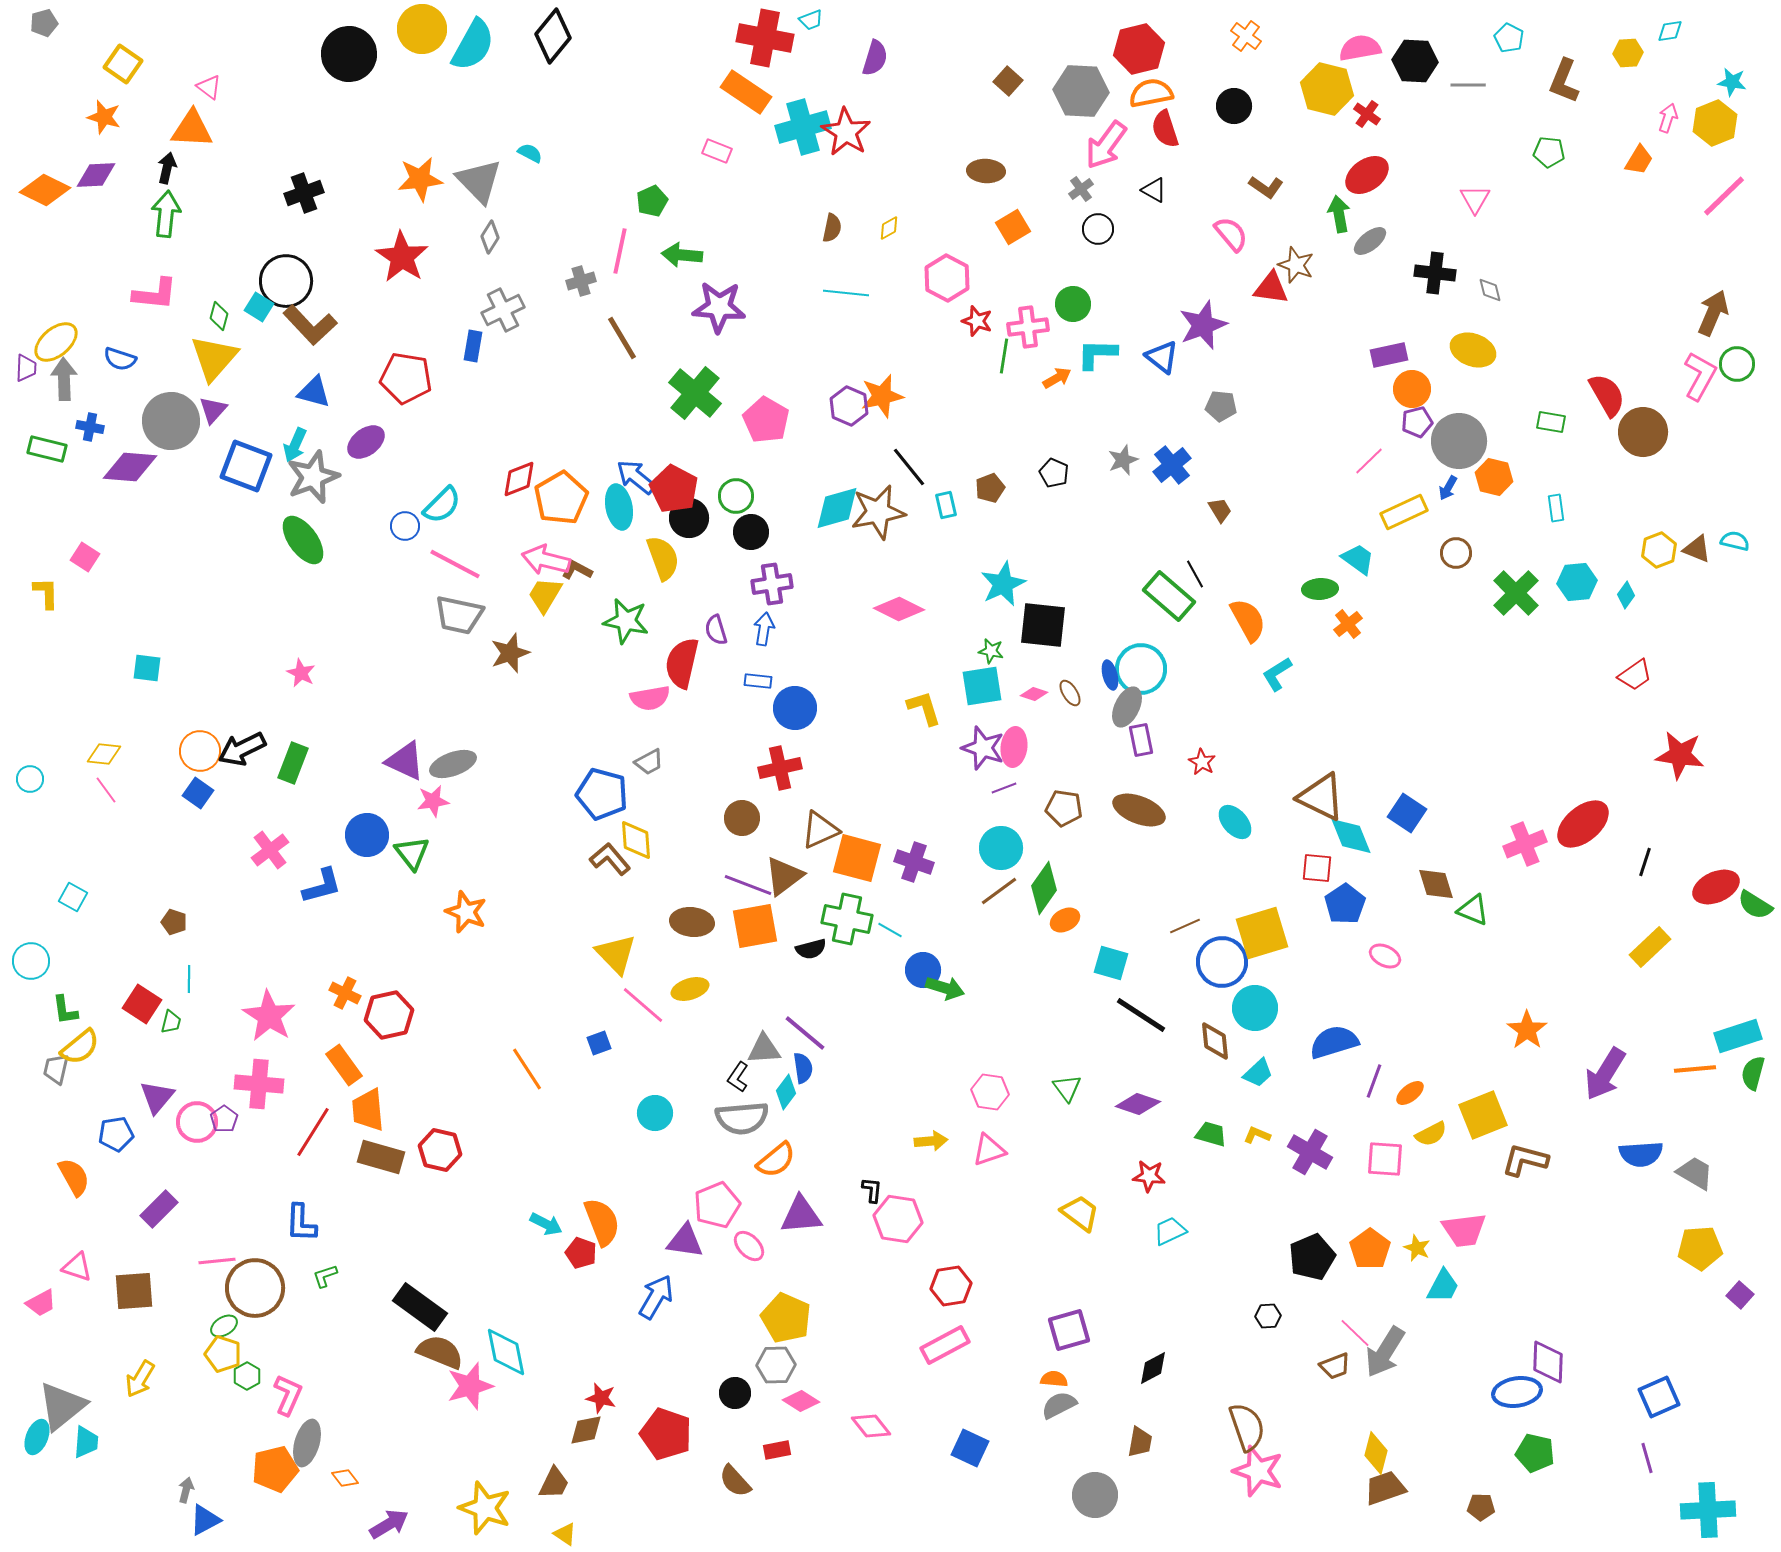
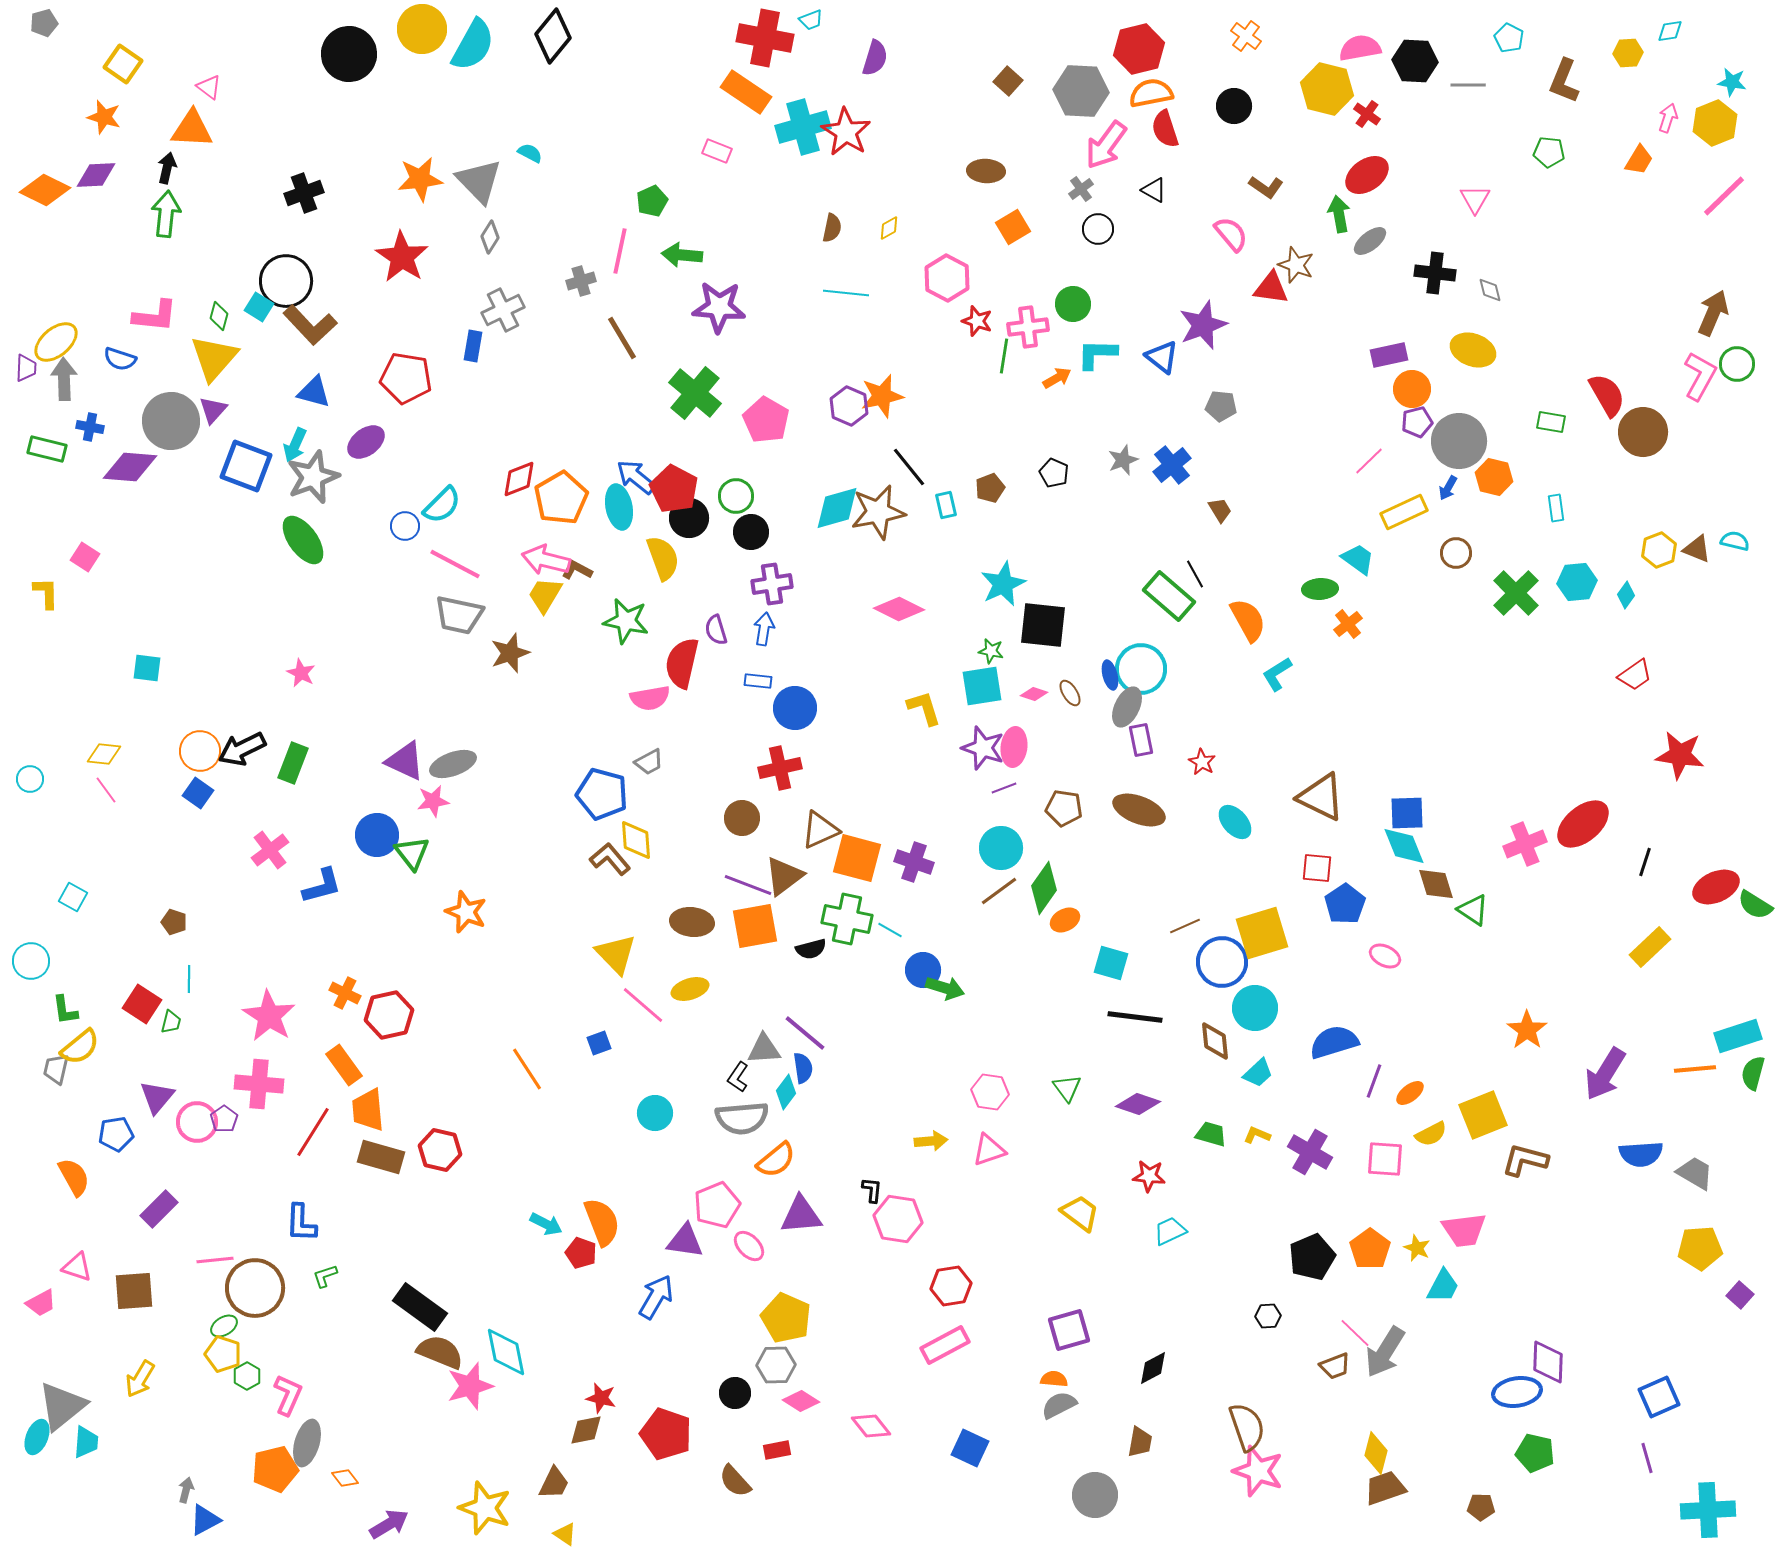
pink L-shape at (155, 294): moved 22 px down
blue square at (1407, 813): rotated 36 degrees counterclockwise
blue circle at (367, 835): moved 10 px right
cyan diamond at (1351, 836): moved 53 px right, 10 px down
green triangle at (1473, 910): rotated 12 degrees clockwise
black line at (1141, 1015): moved 6 px left, 2 px down; rotated 26 degrees counterclockwise
pink line at (217, 1261): moved 2 px left, 1 px up
